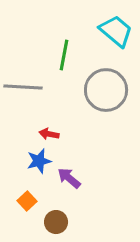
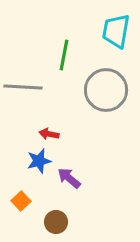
cyan trapezoid: rotated 120 degrees counterclockwise
orange square: moved 6 px left
